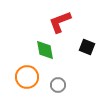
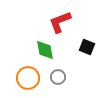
orange circle: moved 1 px right, 1 px down
gray circle: moved 8 px up
